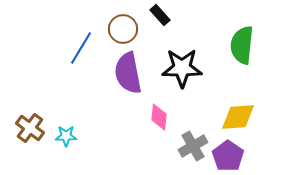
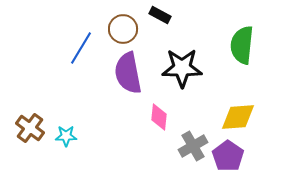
black rectangle: rotated 20 degrees counterclockwise
